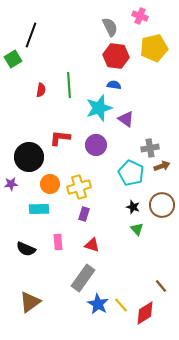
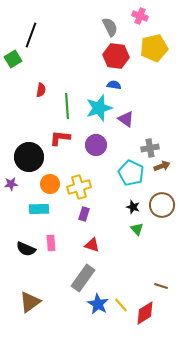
green line: moved 2 px left, 21 px down
pink rectangle: moved 7 px left, 1 px down
brown line: rotated 32 degrees counterclockwise
